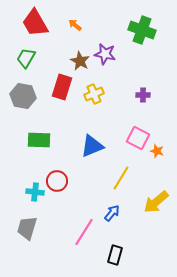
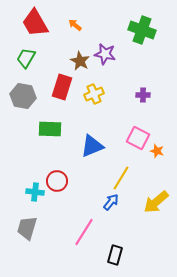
green rectangle: moved 11 px right, 11 px up
blue arrow: moved 1 px left, 11 px up
